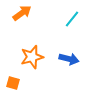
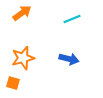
cyan line: rotated 30 degrees clockwise
orange star: moved 9 px left, 1 px down
